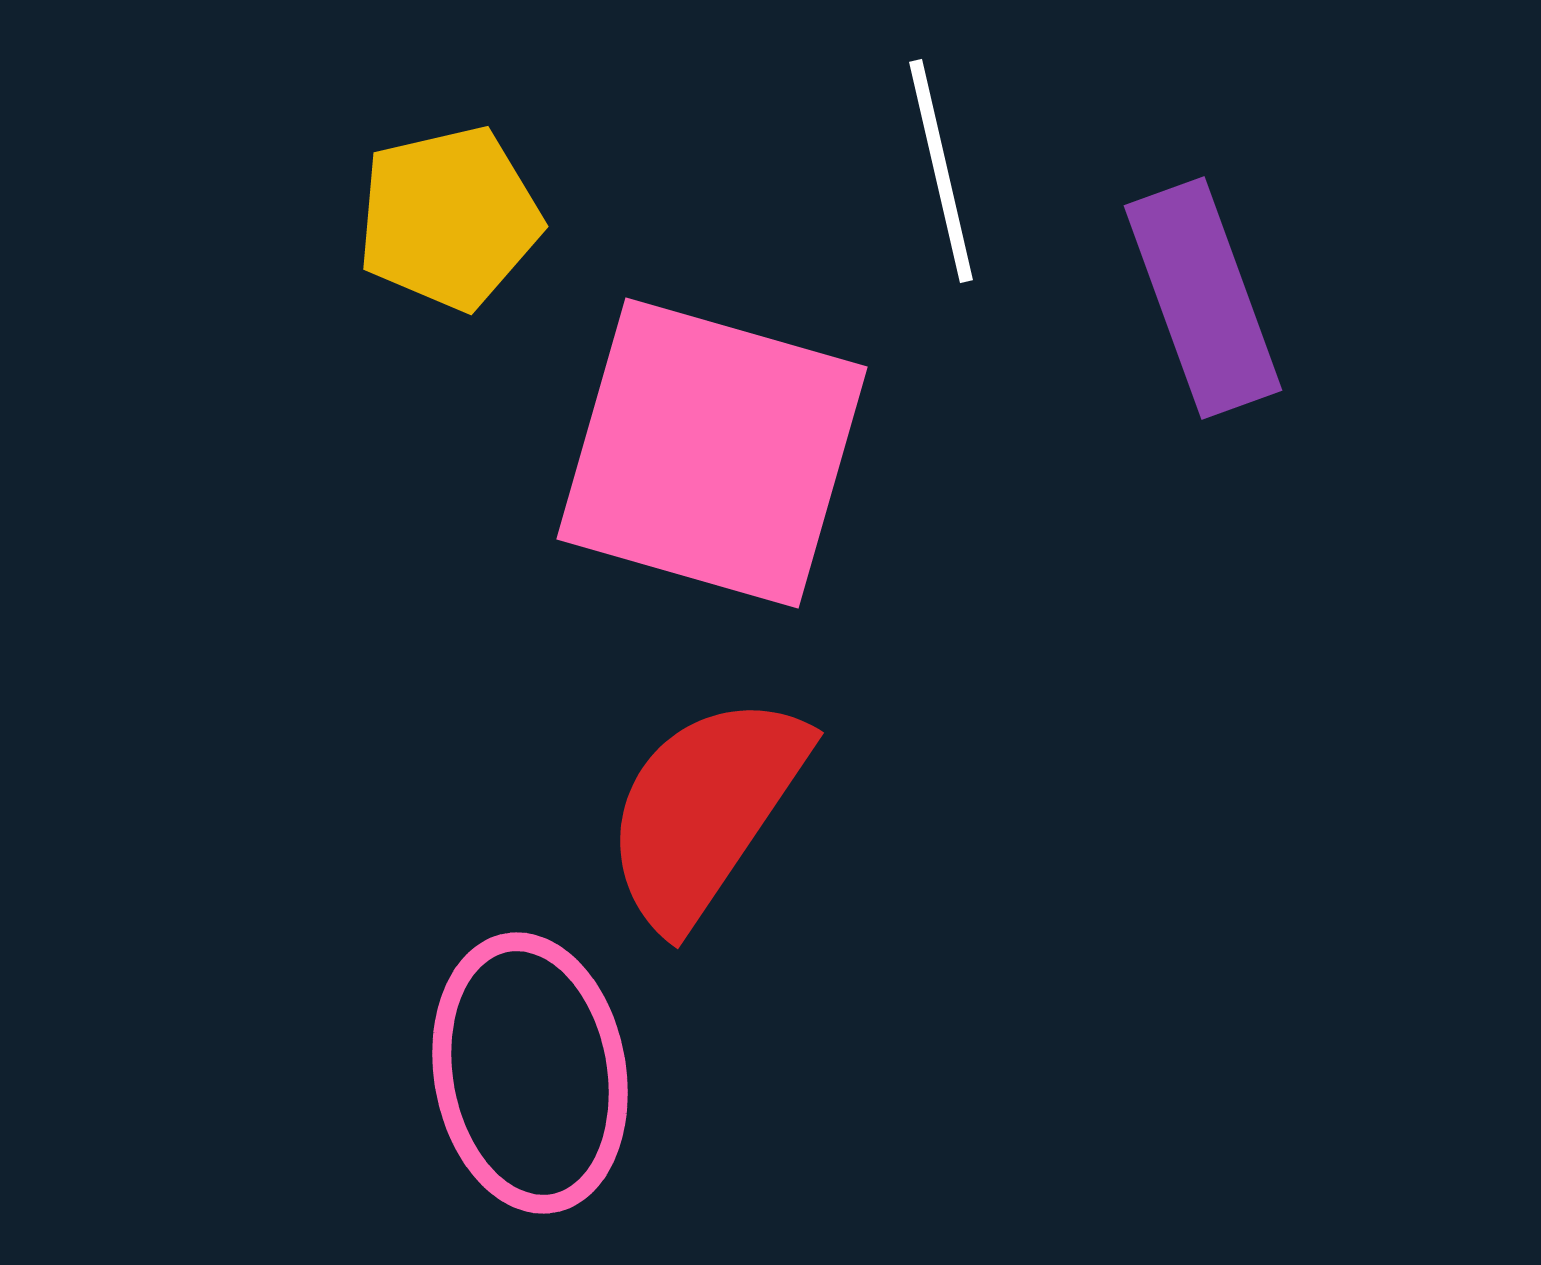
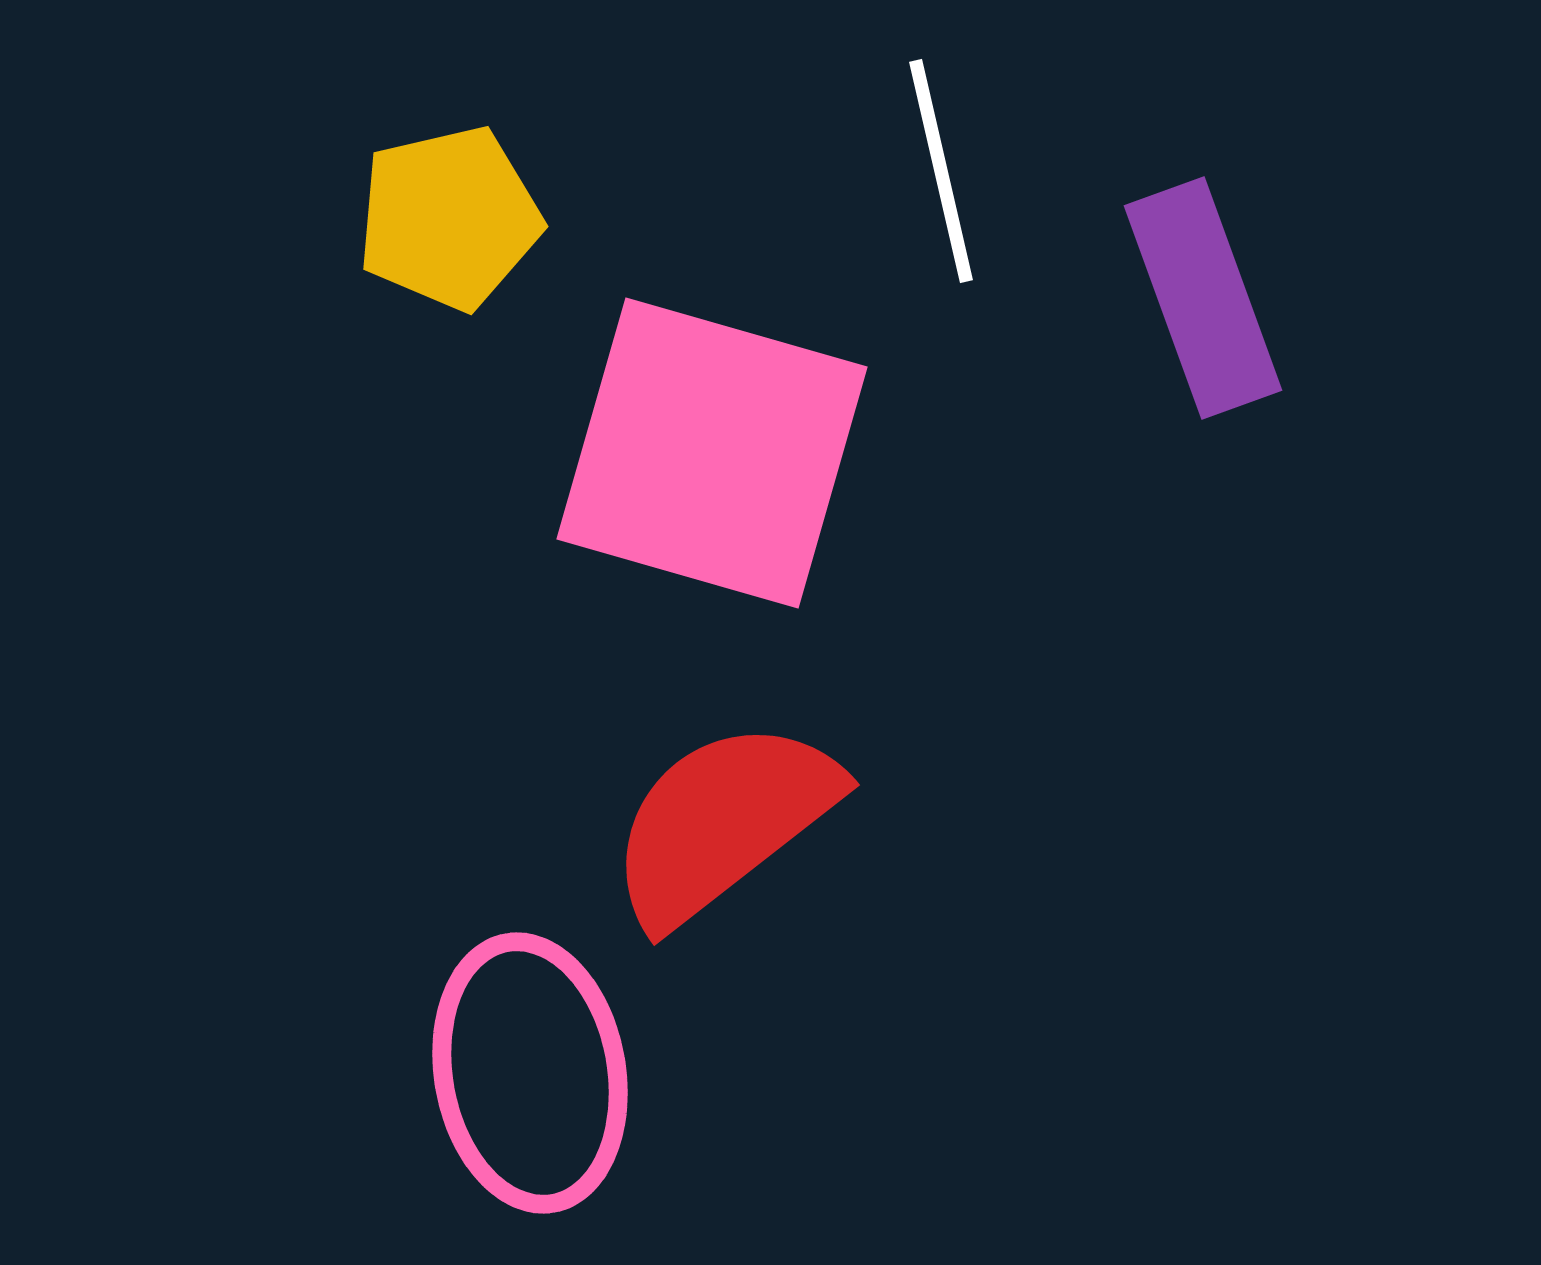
red semicircle: moved 18 px right, 12 px down; rotated 18 degrees clockwise
